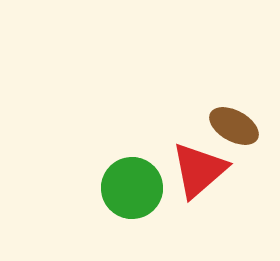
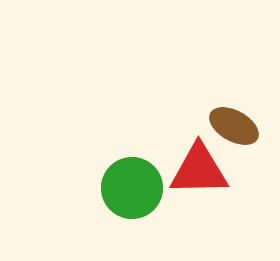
red triangle: rotated 40 degrees clockwise
